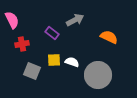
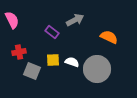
purple rectangle: moved 1 px up
red cross: moved 3 px left, 8 px down
yellow square: moved 1 px left
gray circle: moved 1 px left, 6 px up
